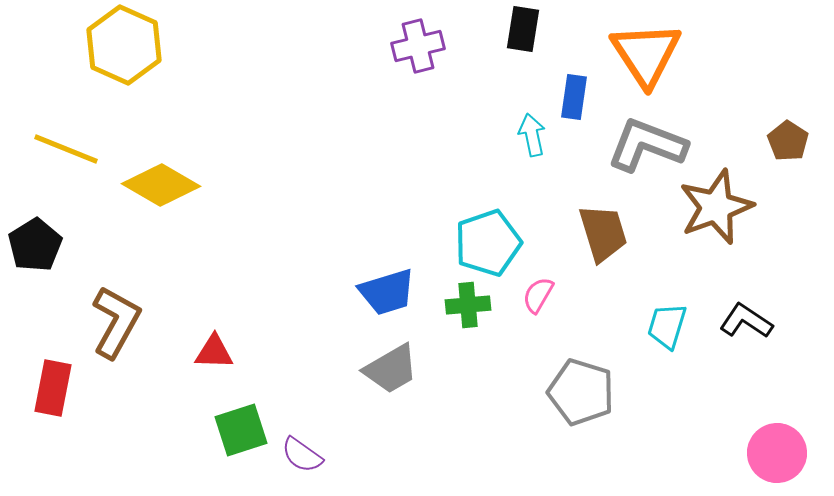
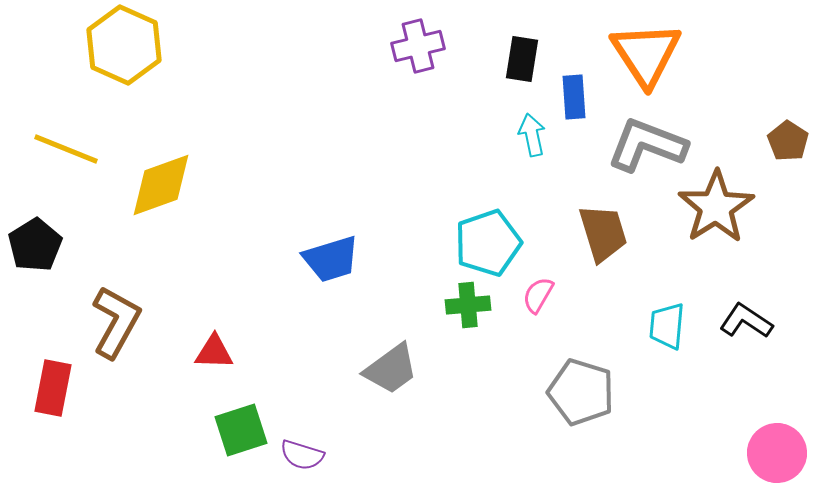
black rectangle: moved 1 px left, 30 px down
blue rectangle: rotated 12 degrees counterclockwise
yellow diamond: rotated 50 degrees counterclockwise
brown star: rotated 12 degrees counterclockwise
blue trapezoid: moved 56 px left, 33 px up
cyan trapezoid: rotated 12 degrees counterclockwise
gray trapezoid: rotated 6 degrees counterclockwise
purple semicircle: rotated 18 degrees counterclockwise
